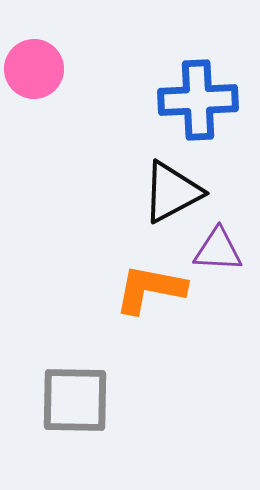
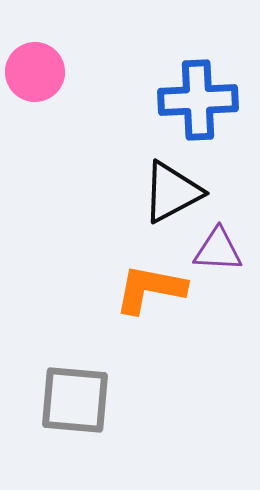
pink circle: moved 1 px right, 3 px down
gray square: rotated 4 degrees clockwise
